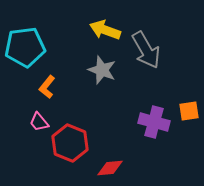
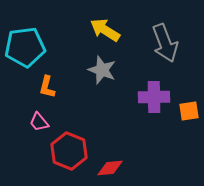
yellow arrow: rotated 12 degrees clockwise
gray arrow: moved 19 px right, 7 px up; rotated 9 degrees clockwise
orange L-shape: rotated 25 degrees counterclockwise
purple cross: moved 25 px up; rotated 16 degrees counterclockwise
red hexagon: moved 1 px left, 8 px down
